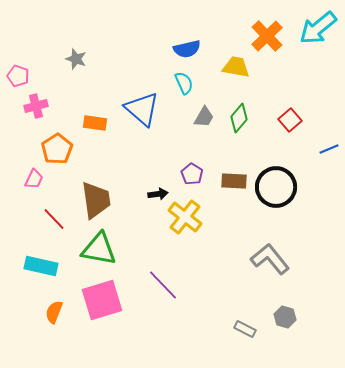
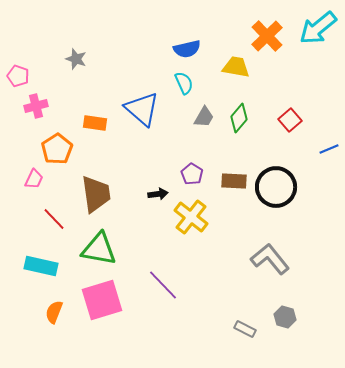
brown trapezoid: moved 6 px up
yellow cross: moved 6 px right
